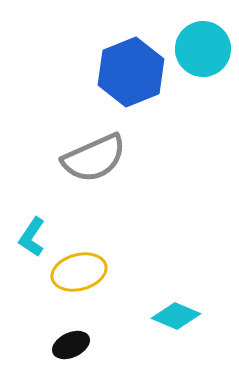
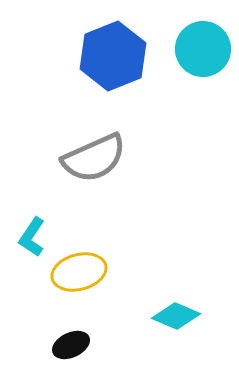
blue hexagon: moved 18 px left, 16 px up
